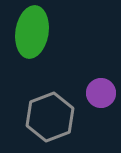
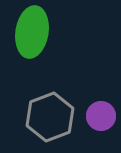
purple circle: moved 23 px down
